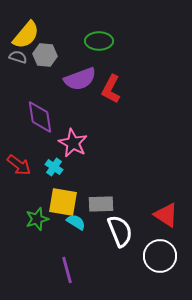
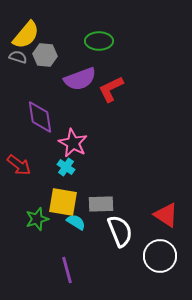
red L-shape: rotated 36 degrees clockwise
cyan cross: moved 12 px right
